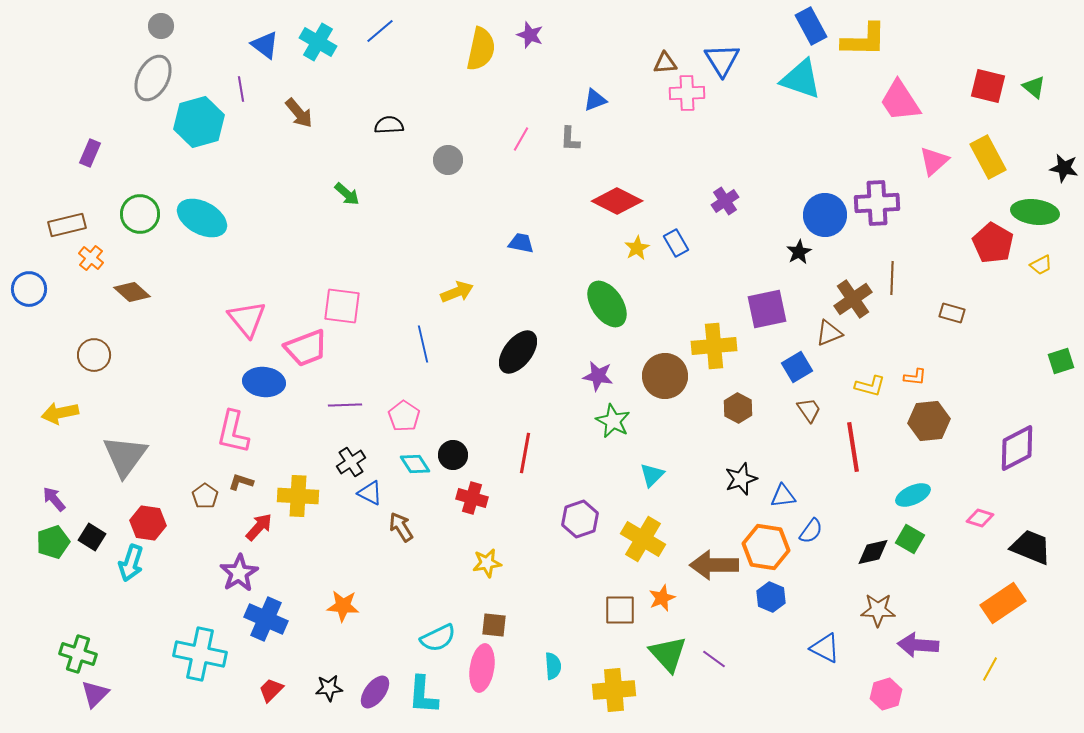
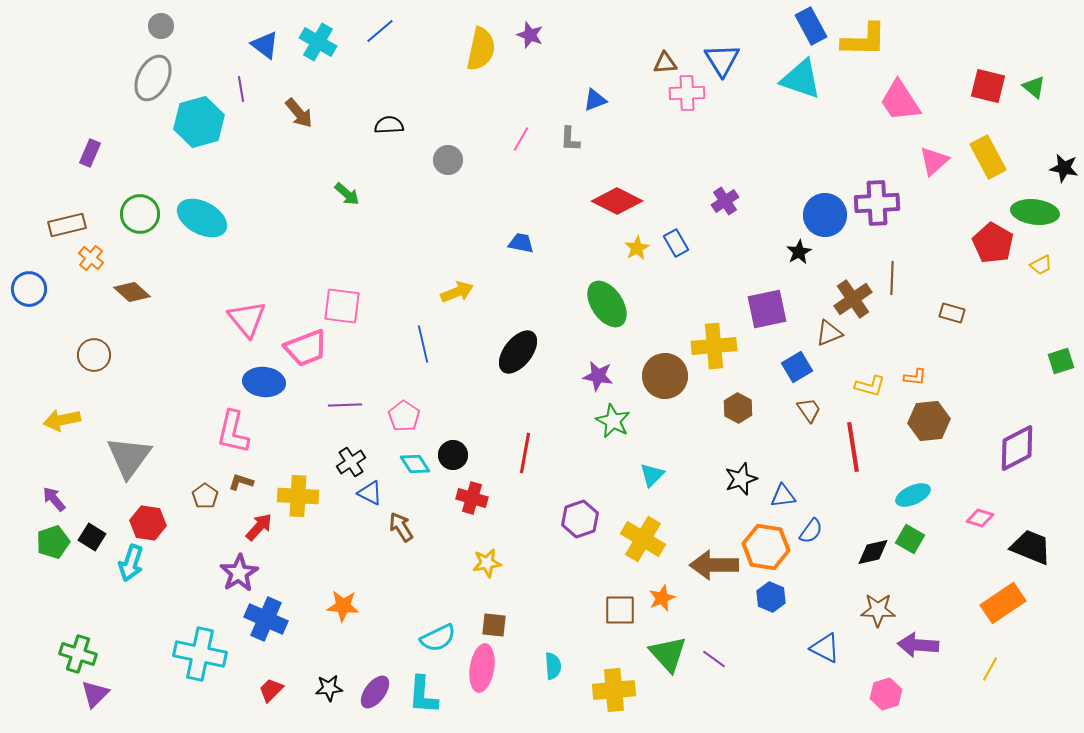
yellow arrow at (60, 413): moved 2 px right, 7 px down
gray triangle at (125, 456): moved 4 px right, 1 px down
